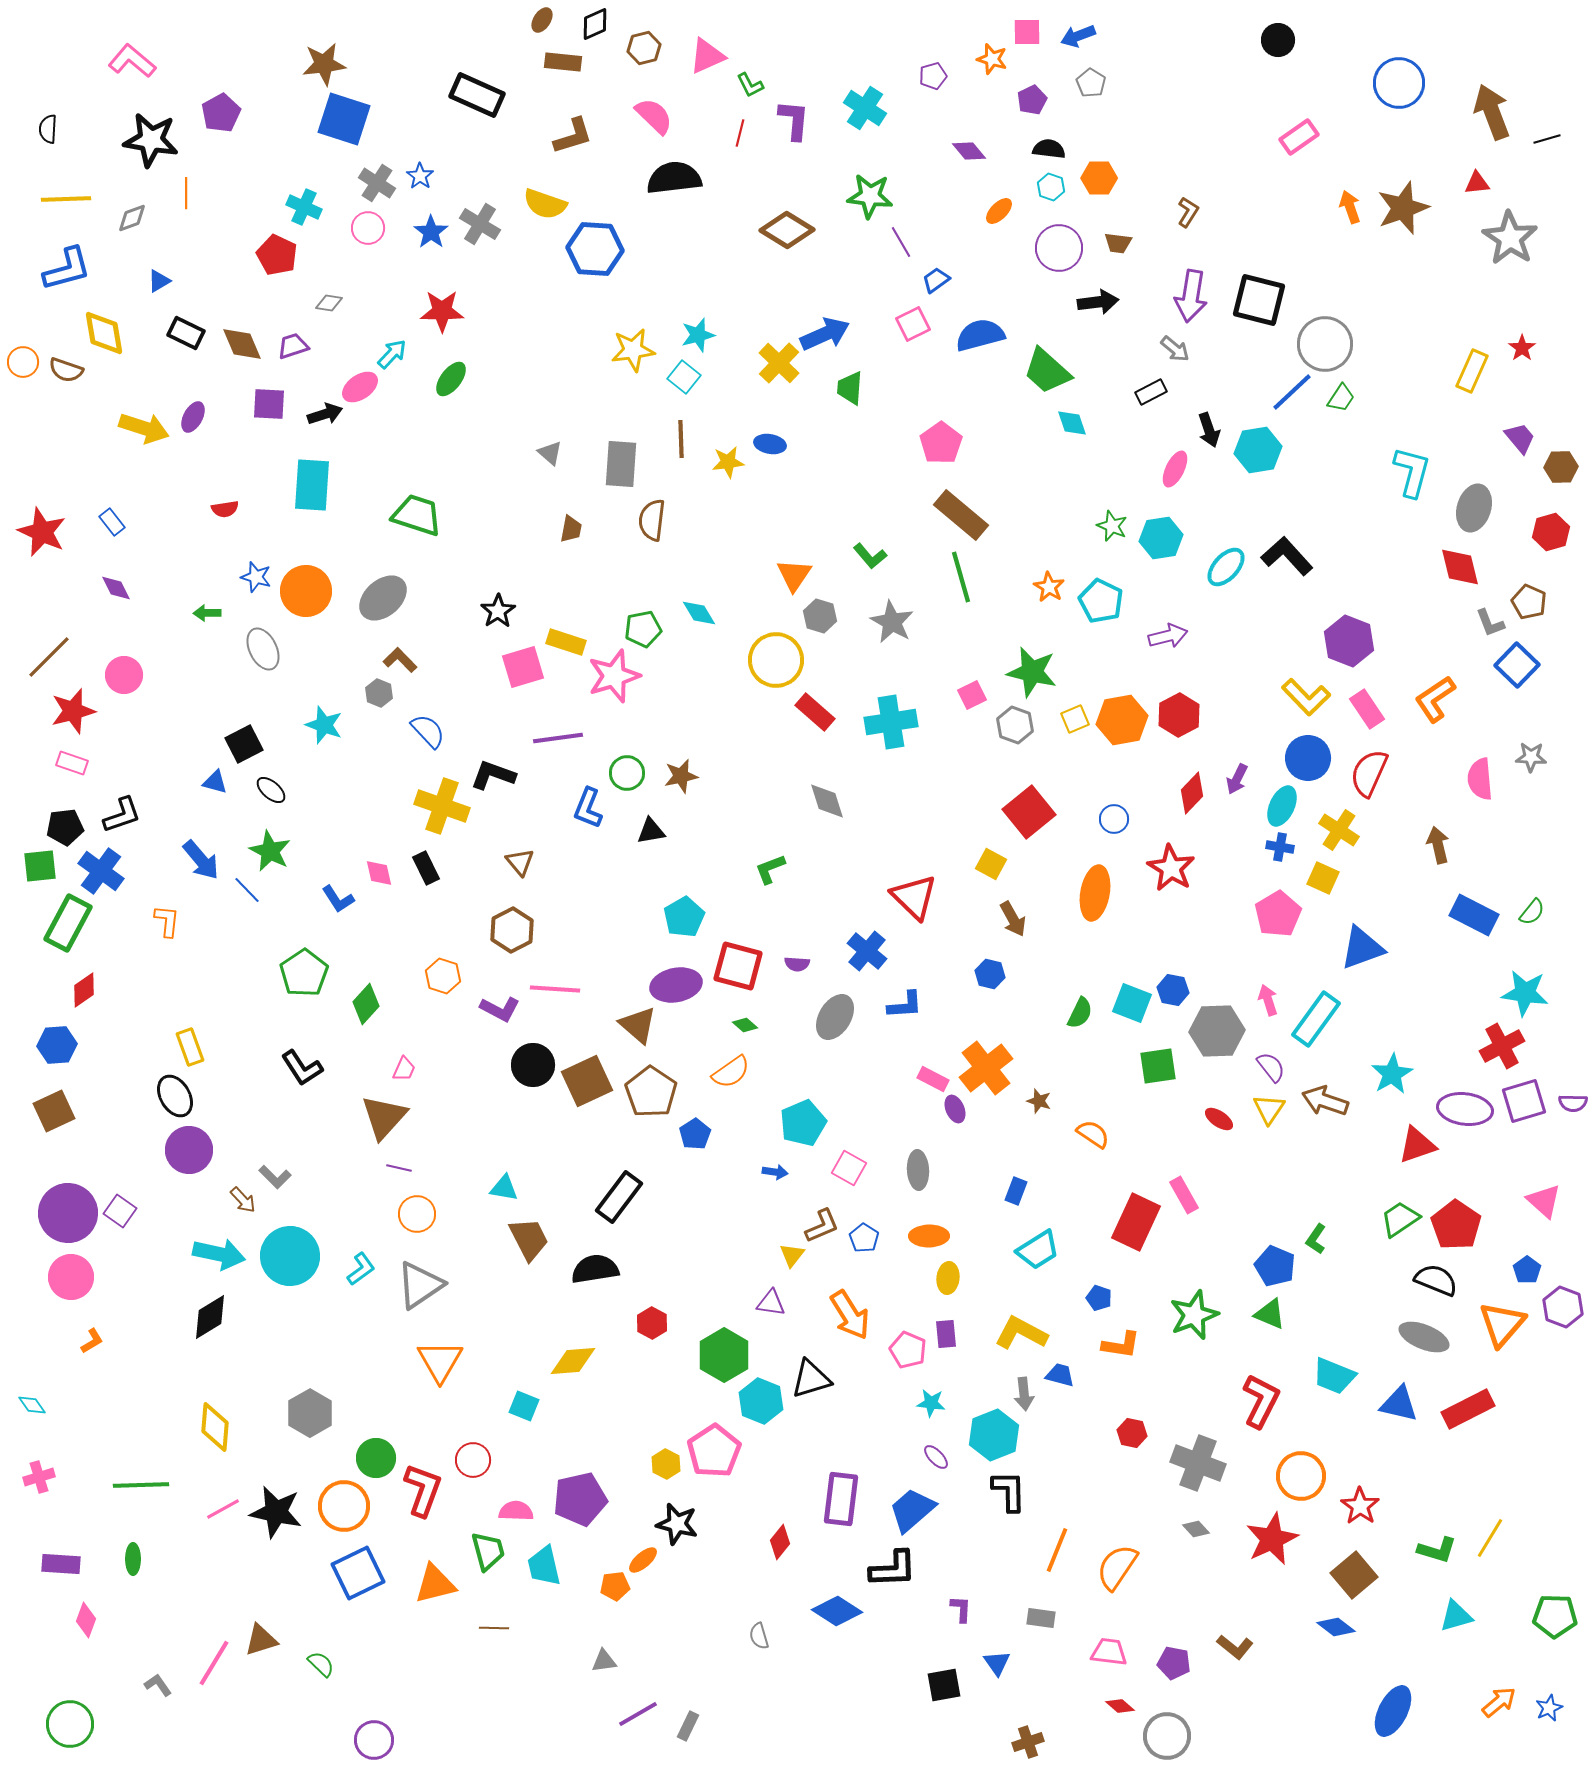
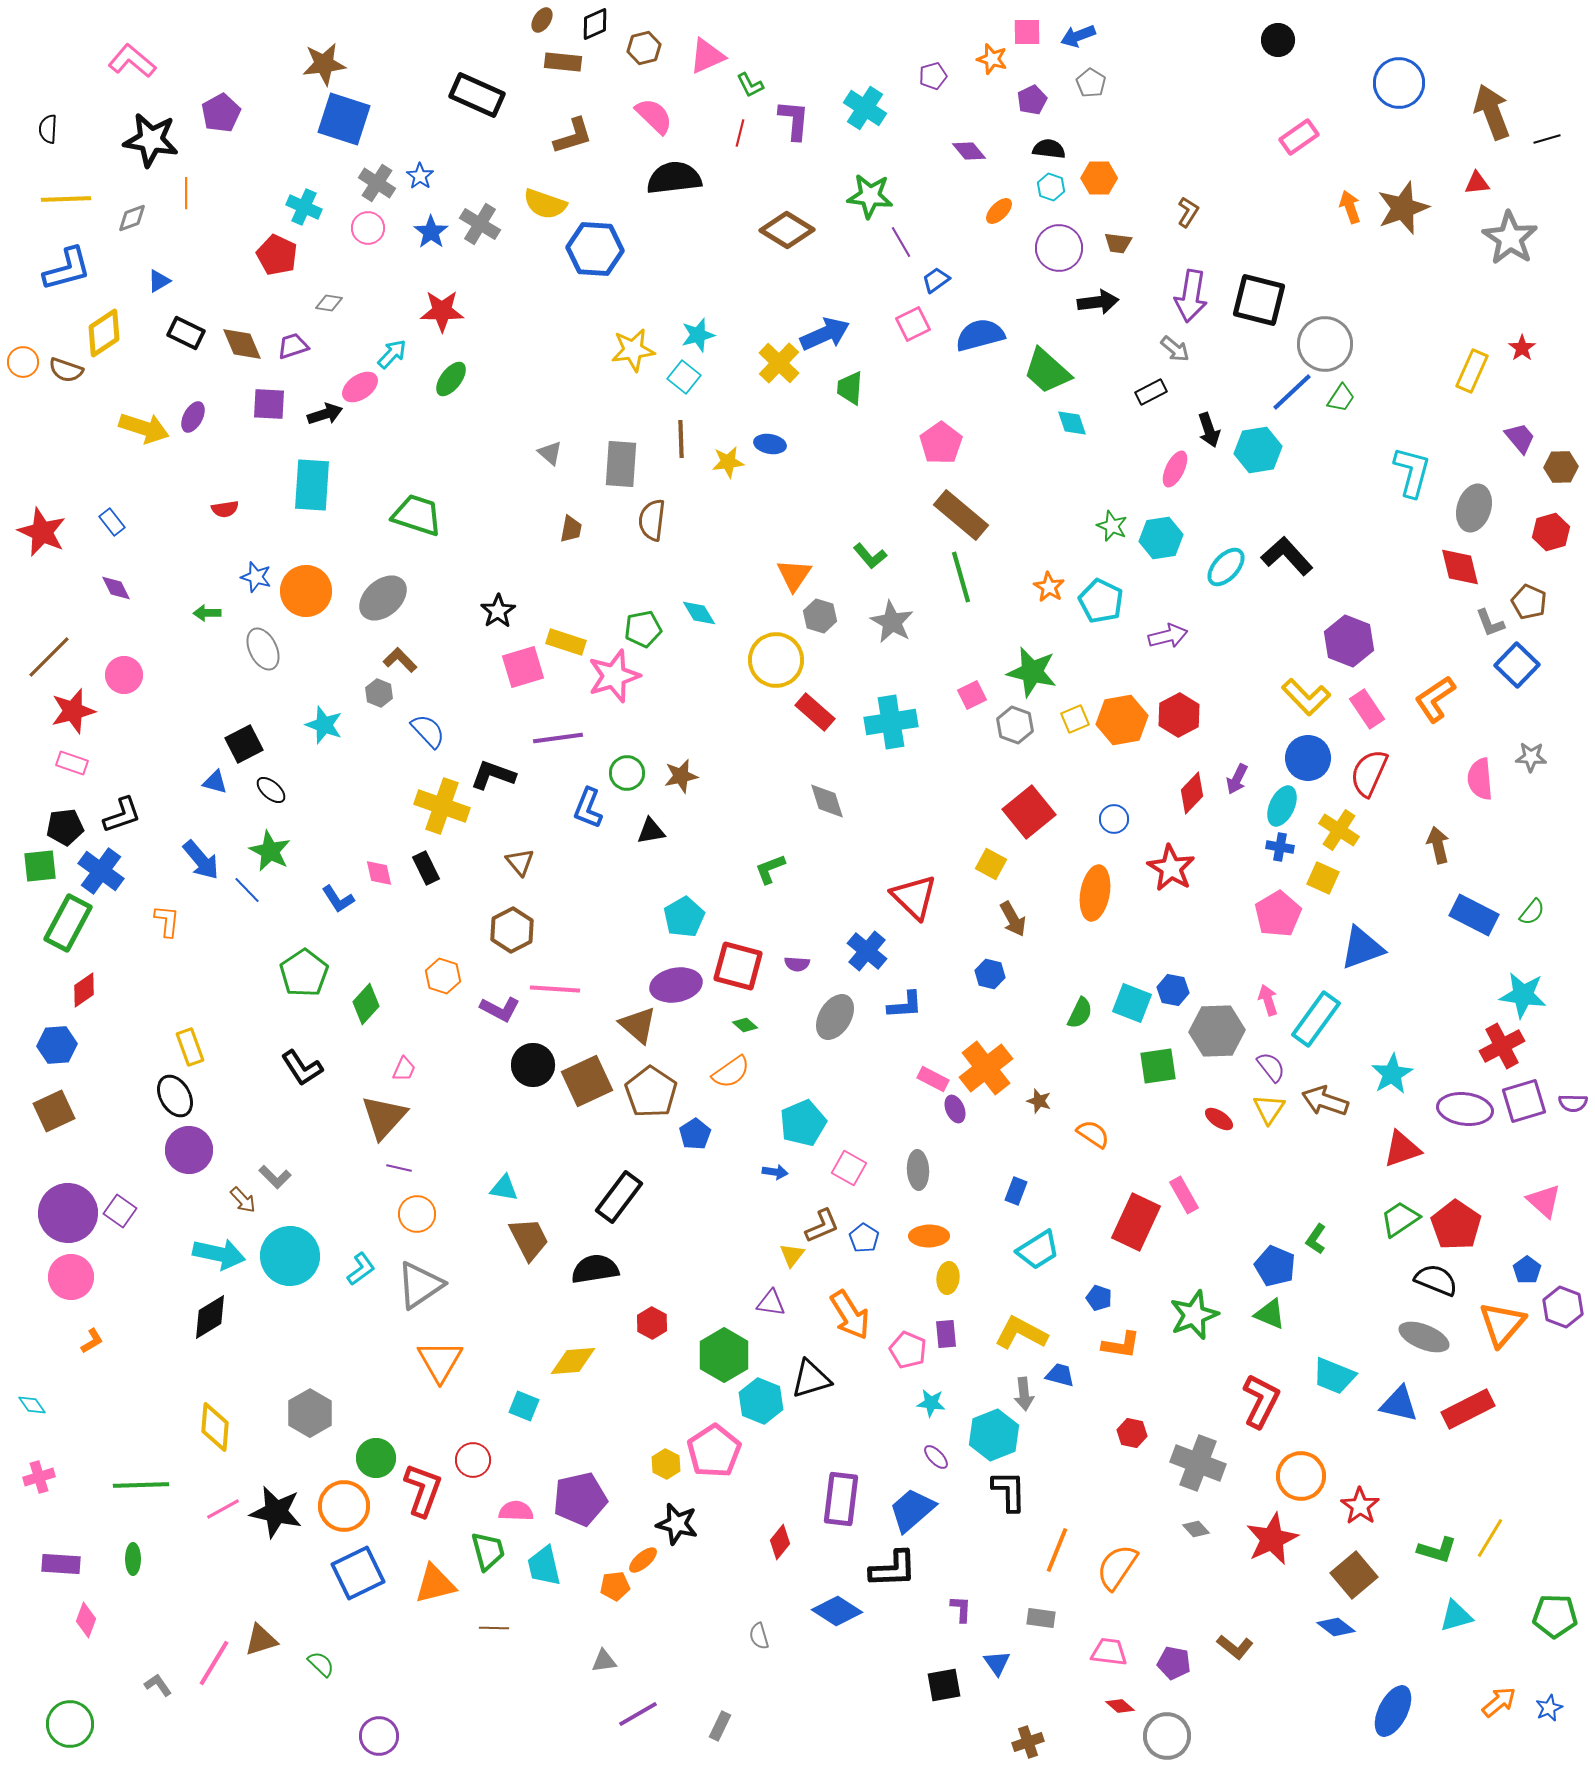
yellow diamond at (104, 333): rotated 66 degrees clockwise
cyan star at (1525, 993): moved 2 px left, 2 px down
red triangle at (1417, 1145): moved 15 px left, 4 px down
gray rectangle at (688, 1726): moved 32 px right
purple circle at (374, 1740): moved 5 px right, 4 px up
